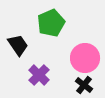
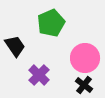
black trapezoid: moved 3 px left, 1 px down
